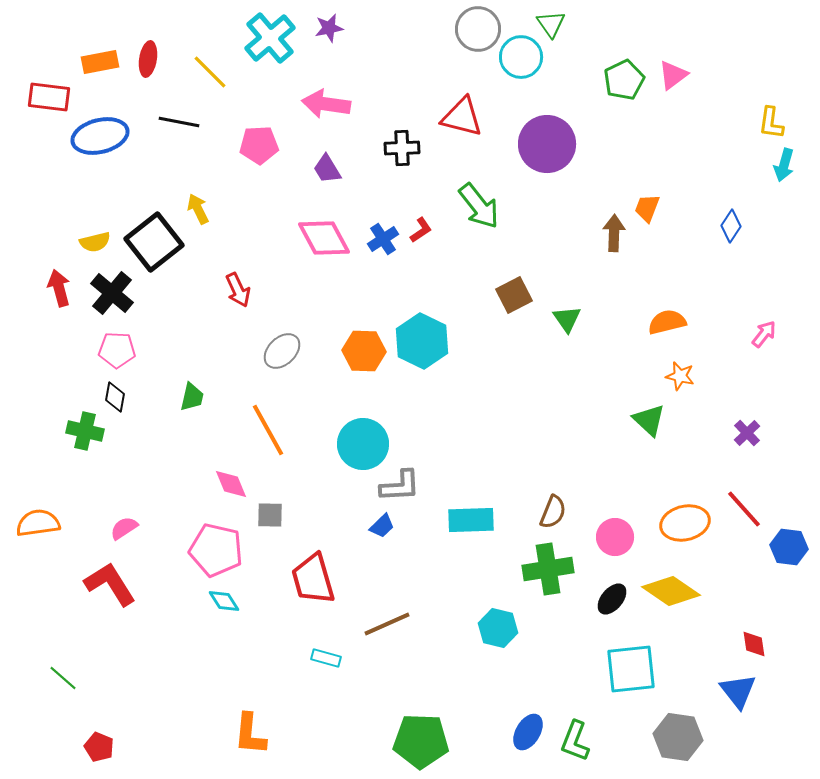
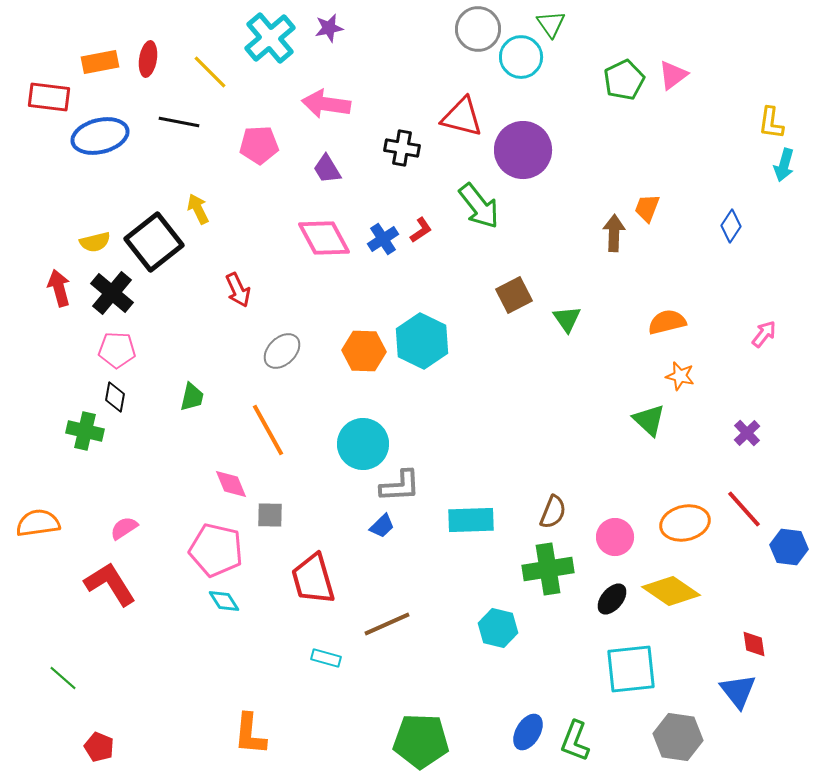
purple circle at (547, 144): moved 24 px left, 6 px down
black cross at (402, 148): rotated 12 degrees clockwise
